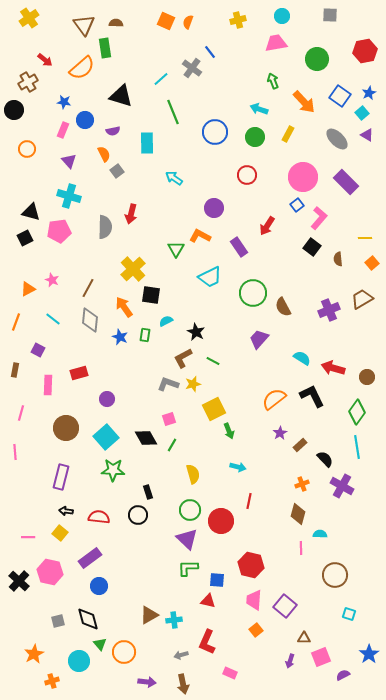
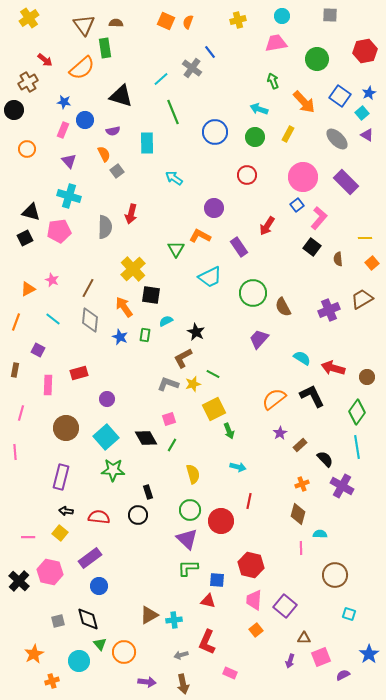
green line at (213, 361): moved 13 px down
